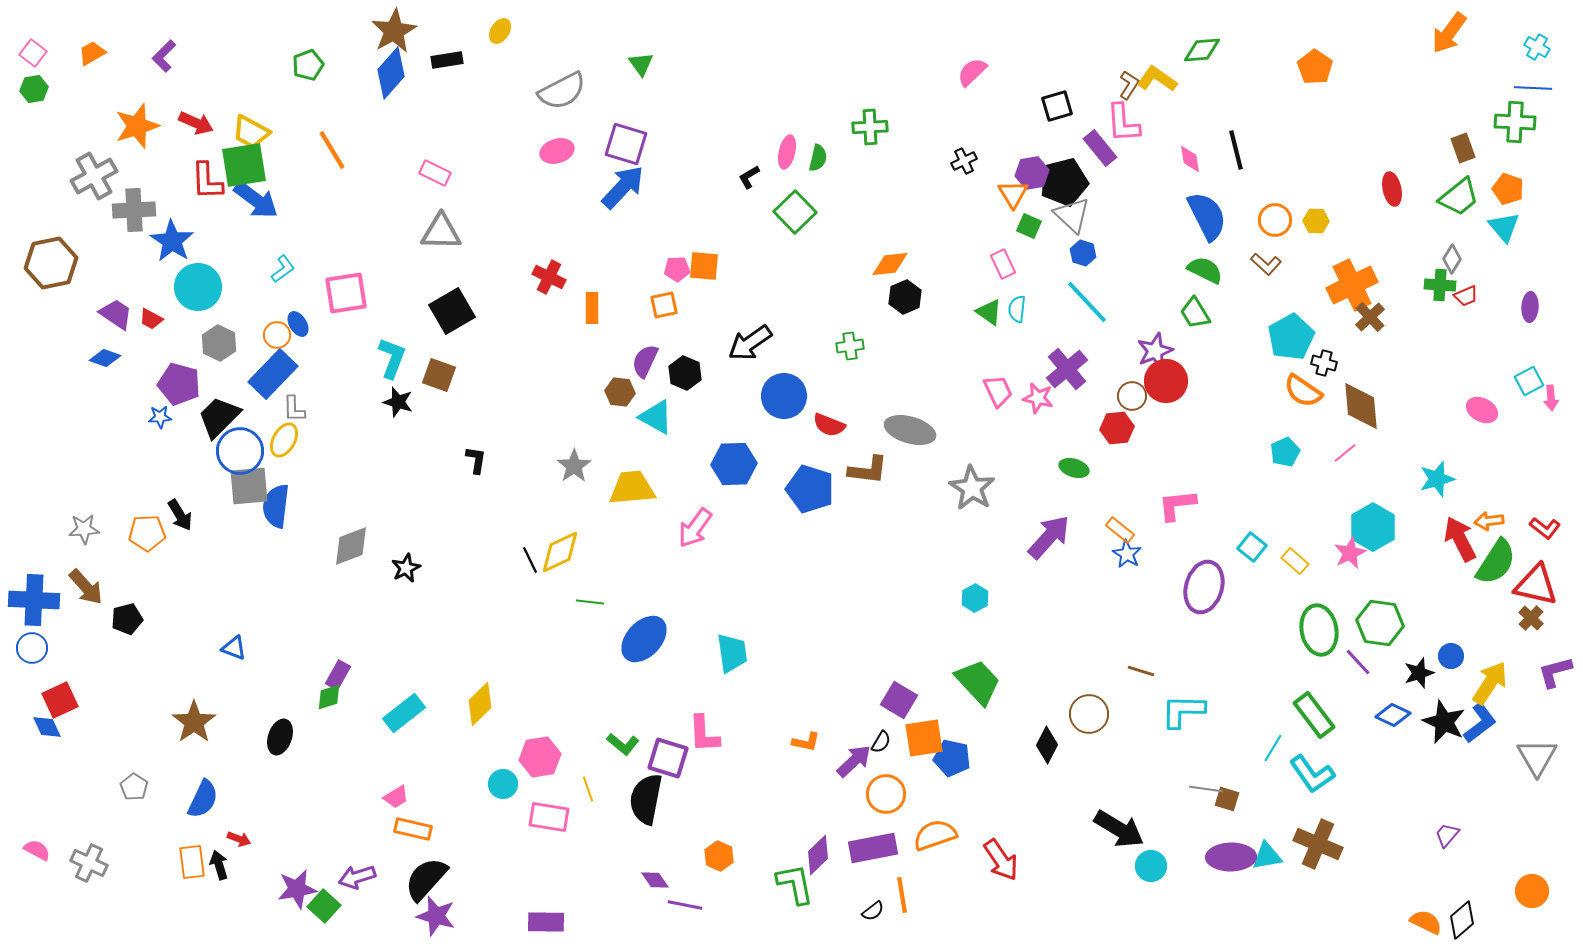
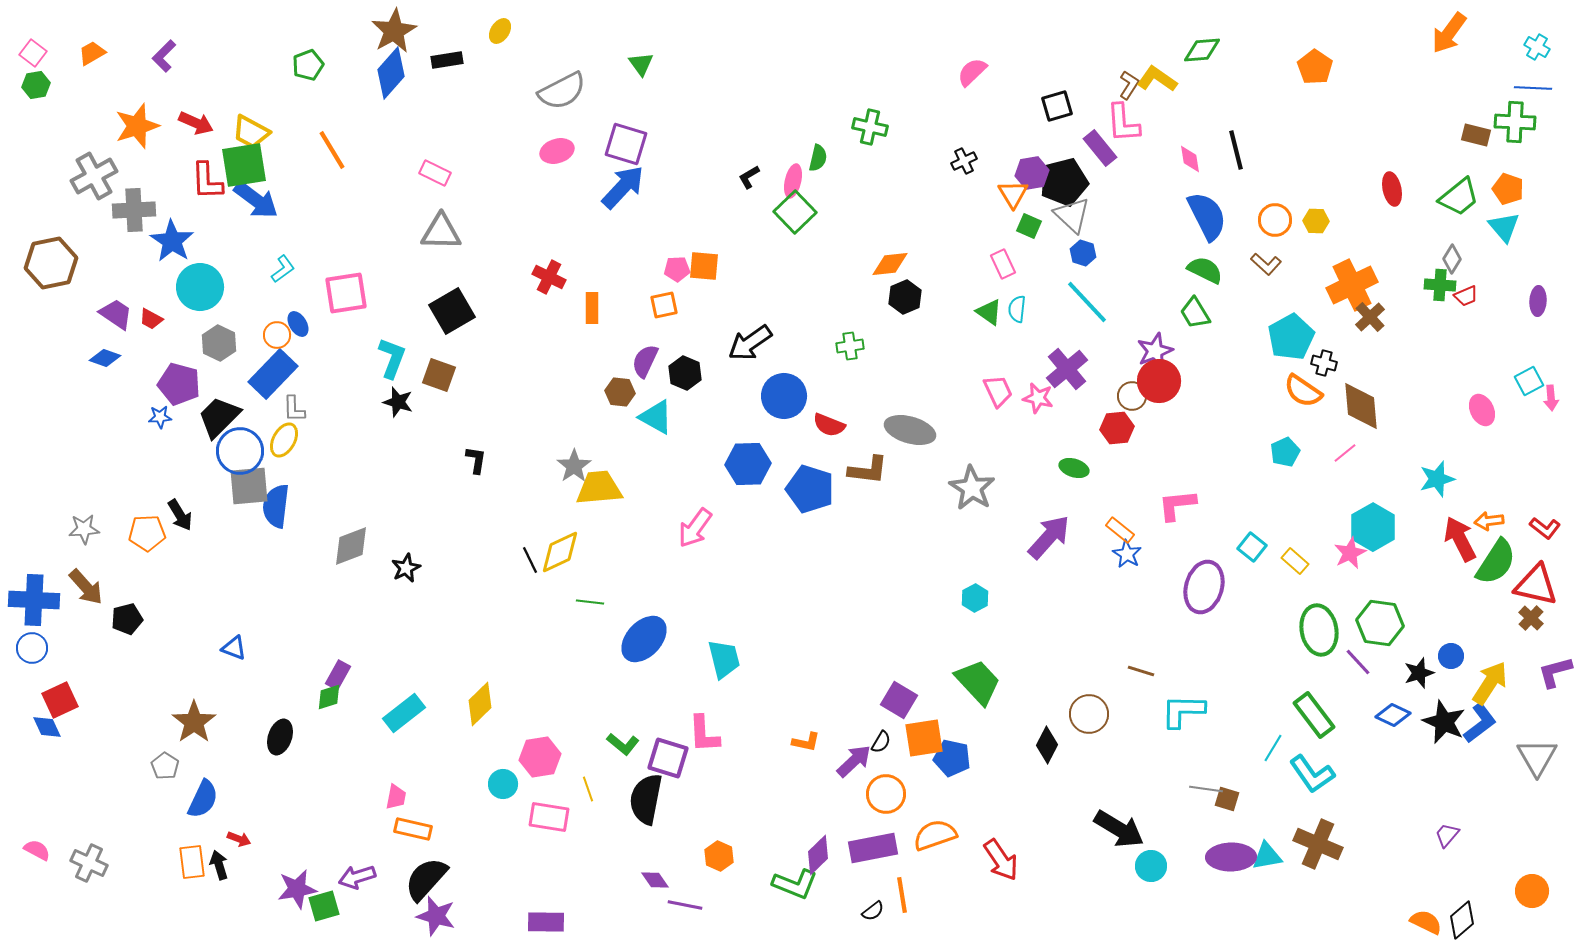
green hexagon at (34, 89): moved 2 px right, 4 px up
green cross at (870, 127): rotated 16 degrees clockwise
brown rectangle at (1463, 148): moved 13 px right, 13 px up; rotated 56 degrees counterclockwise
pink ellipse at (787, 152): moved 6 px right, 29 px down
cyan circle at (198, 287): moved 2 px right
purple ellipse at (1530, 307): moved 8 px right, 6 px up
red circle at (1166, 381): moved 7 px left
pink ellipse at (1482, 410): rotated 36 degrees clockwise
blue hexagon at (734, 464): moved 14 px right
yellow trapezoid at (632, 488): moved 33 px left
cyan trapezoid at (732, 653): moved 8 px left, 6 px down; rotated 6 degrees counterclockwise
gray pentagon at (134, 787): moved 31 px right, 21 px up
pink trapezoid at (396, 797): rotated 48 degrees counterclockwise
green L-shape at (795, 884): rotated 123 degrees clockwise
green square at (324, 906): rotated 32 degrees clockwise
